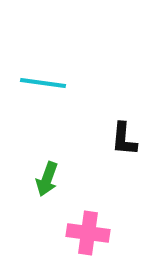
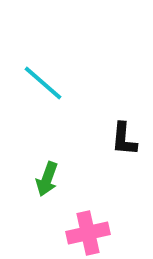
cyan line: rotated 33 degrees clockwise
pink cross: rotated 21 degrees counterclockwise
